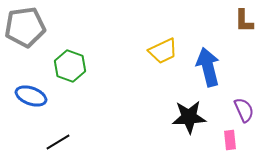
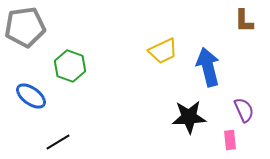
blue ellipse: rotated 16 degrees clockwise
